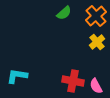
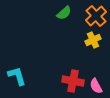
yellow cross: moved 4 px left, 2 px up; rotated 14 degrees clockwise
cyan L-shape: rotated 65 degrees clockwise
